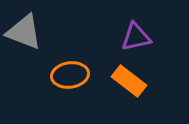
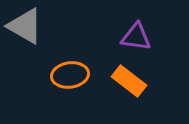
gray triangle: moved 1 px right, 6 px up; rotated 9 degrees clockwise
purple triangle: rotated 20 degrees clockwise
